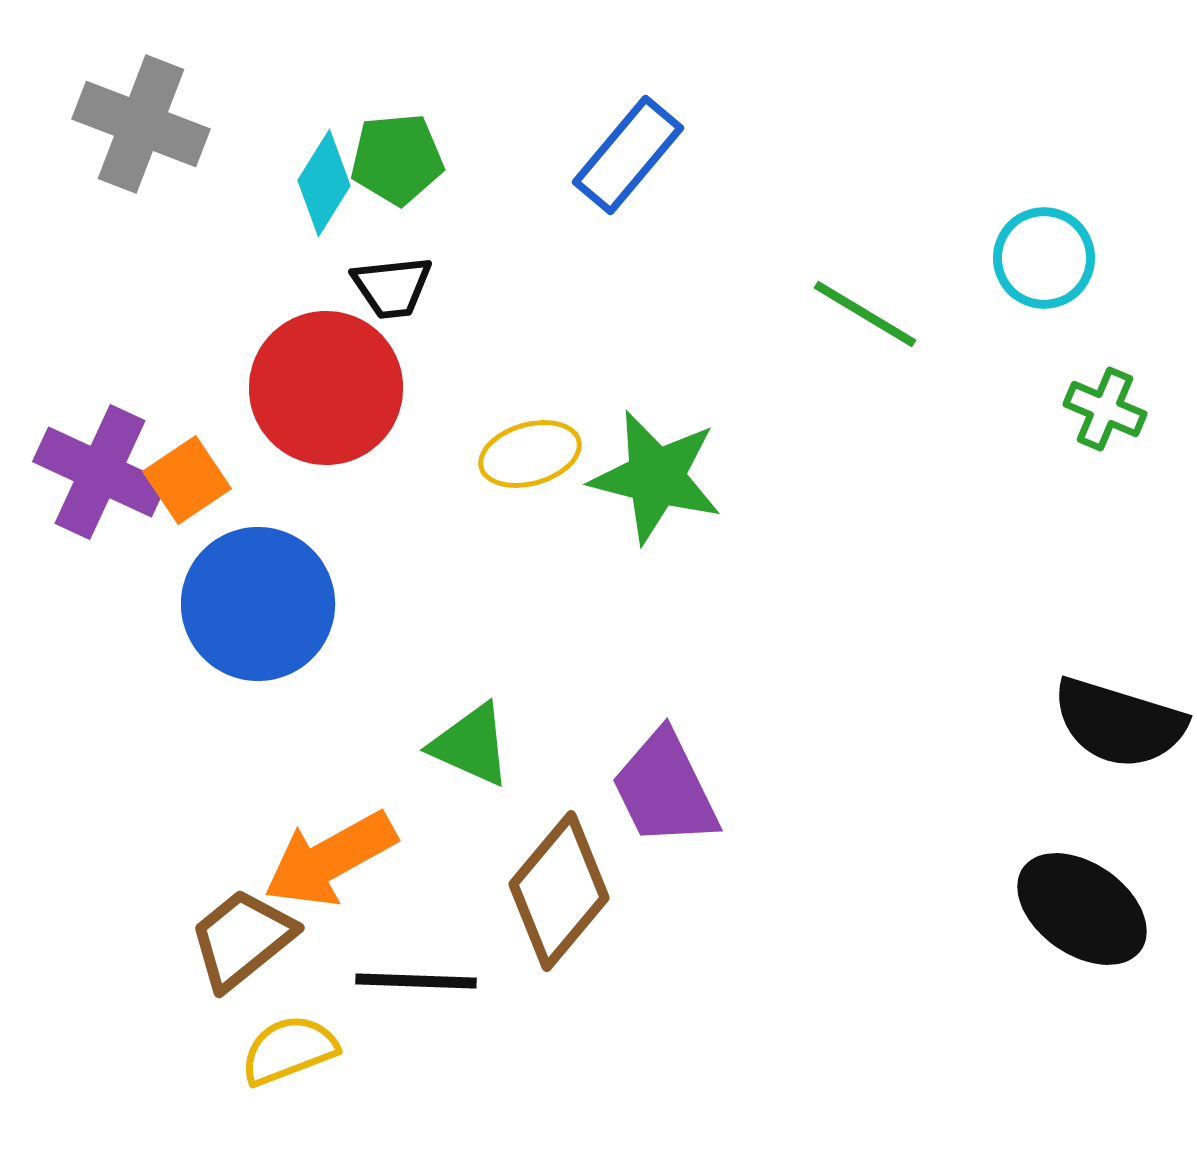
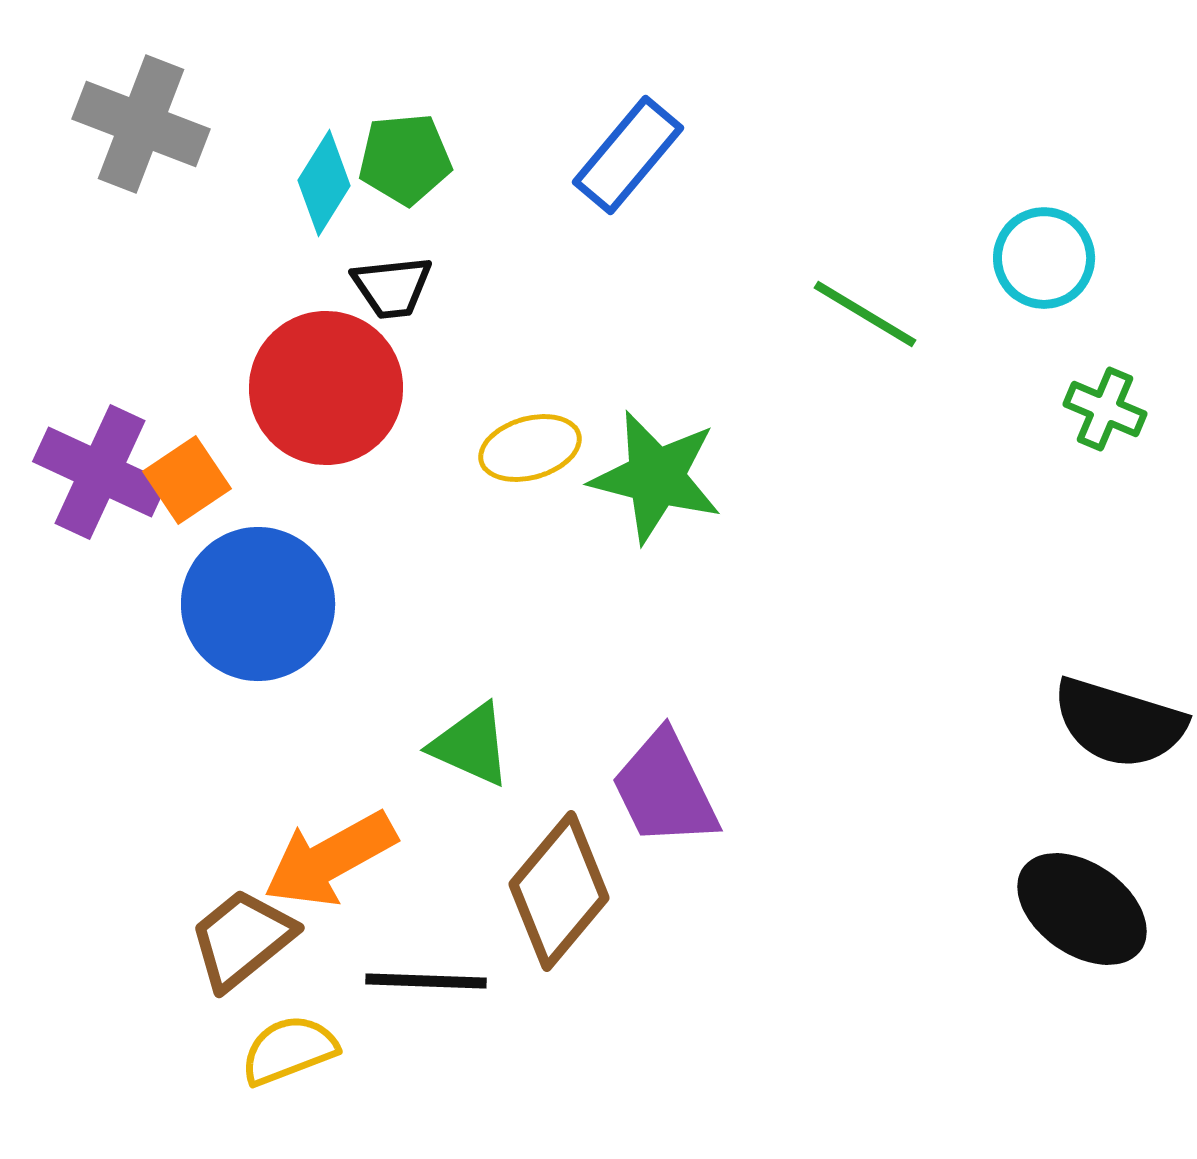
green pentagon: moved 8 px right
yellow ellipse: moved 6 px up
black line: moved 10 px right
